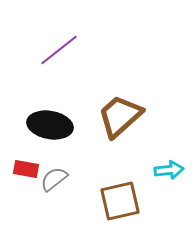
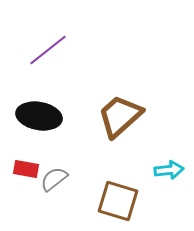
purple line: moved 11 px left
black ellipse: moved 11 px left, 9 px up
brown square: moved 2 px left; rotated 30 degrees clockwise
